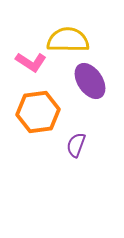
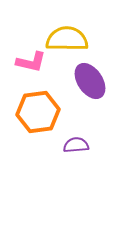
yellow semicircle: moved 1 px left, 1 px up
pink L-shape: rotated 20 degrees counterclockwise
purple semicircle: rotated 65 degrees clockwise
